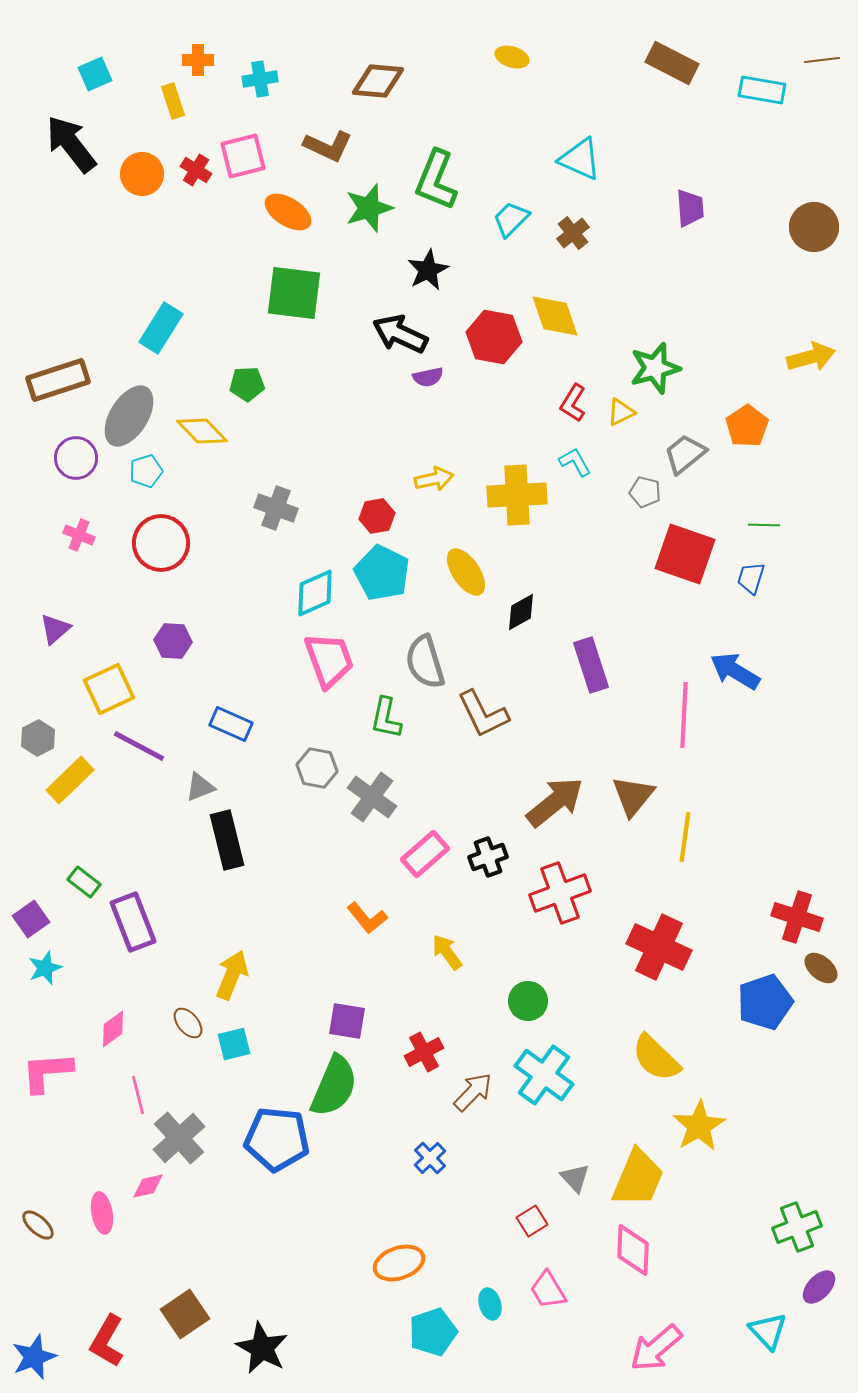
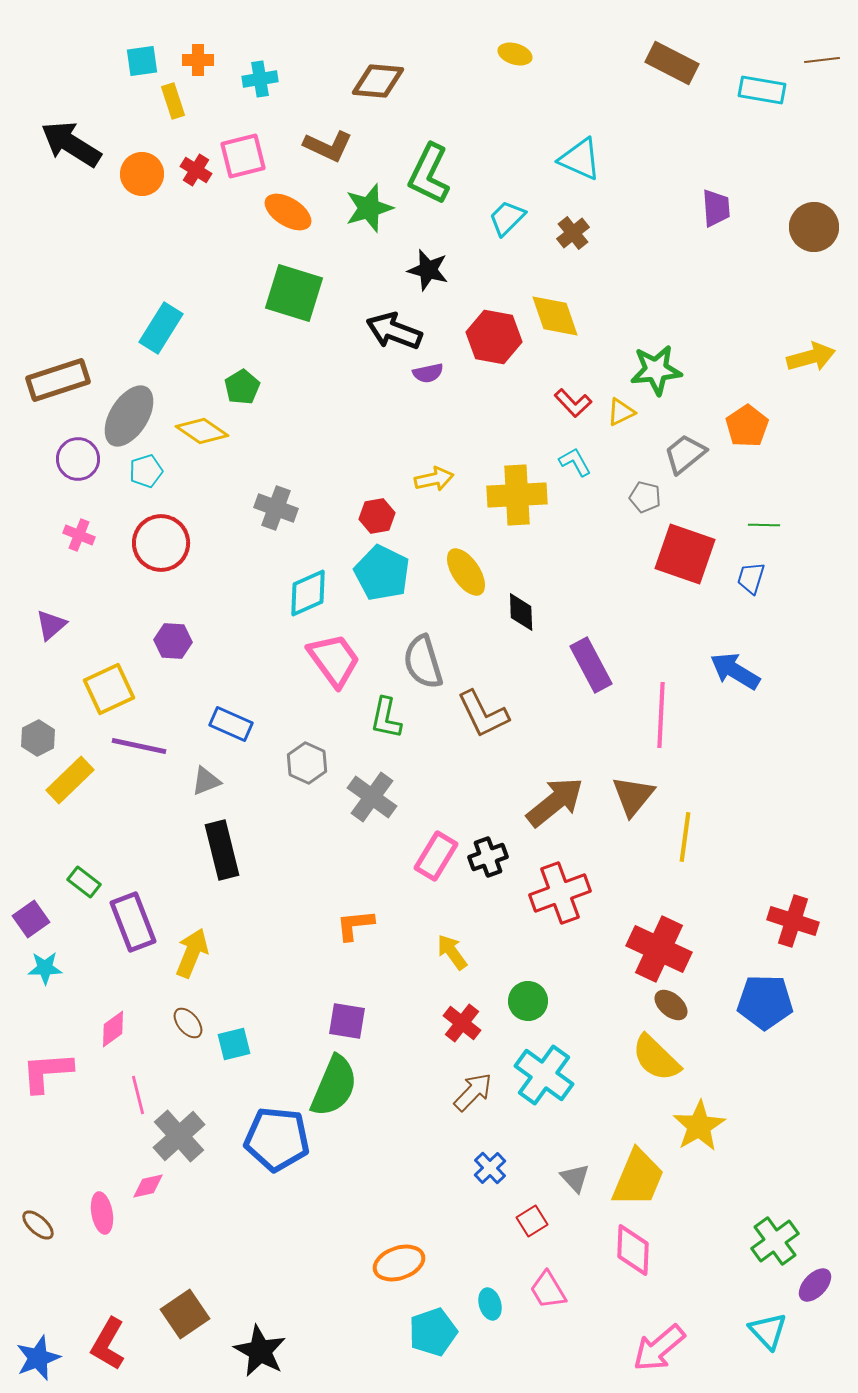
yellow ellipse at (512, 57): moved 3 px right, 3 px up
cyan square at (95, 74): moved 47 px right, 13 px up; rotated 16 degrees clockwise
black arrow at (71, 144): rotated 20 degrees counterclockwise
green L-shape at (436, 180): moved 7 px left, 6 px up; rotated 4 degrees clockwise
purple trapezoid at (690, 208): moved 26 px right
cyan trapezoid at (511, 219): moved 4 px left, 1 px up
black star at (428, 270): rotated 30 degrees counterclockwise
green square at (294, 293): rotated 10 degrees clockwise
black arrow at (400, 334): moved 6 px left, 3 px up; rotated 4 degrees counterclockwise
green star at (655, 368): moved 1 px right, 2 px down; rotated 9 degrees clockwise
purple semicircle at (428, 377): moved 4 px up
green pentagon at (247, 384): moved 5 px left, 3 px down; rotated 28 degrees counterclockwise
red L-shape at (573, 403): rotated 75 degrees counterclockwise
yellow diamond at (202, 431): rotated 12 degrees counterclockwise
purple circle at (76, 458): moved 2 px right, 1 px down
gray pentagon at (645, 492): moved 5 px down
cyan diamond at (315, 593): moved 7 px left
black diamond at (521, 612): rotated 63 degrees counterclockwise
purple triangle at (55, 629): moved 4 px left, 4 px up
pink trapezoid at (329, 660): moved 5 px right; rotated 16 degrees counterclockwise
gray semicircle at (425, 662): moved 2 px left
purple rectangle at (591, 665): rotated 10 degrees counterclockwise
pink line at (684, 715): moved 23 px left
purple line at (139, 746): rotated 16 degrees counterclockwise
gray hexagon at (317, 768): moved 10 px left, 5 px up; rotated 15 degrees clockwise
gray triangle at (200, 787): moved 6 px right, 6 px up
black rectangle at (227, 840): moved 5 px left, 10 px down
pink rectangle at (425, 854): moved 11 px right, 2 px down; rotated 18 degrees counterclockwise
red cross at (797, 917): moved 4 px left, 4 px down
orange L-shape at (367, 918): moved 12 px left, 7 px down; rotated 123 degrees clockwise
red cross at (659, 947): moved 2 px down
yellow arrow at (447, 952): moved 5 px right
cyan star at (45, 968): rotated 20 degrees clockwise
brown ellipse at (821, 968): moved 150 px left, 37 px down
yellow arrow at (232, 975): moved 40 px left, 22 px up
blue pentagon at (765, 1002): rotated 20 degrees clockwise
red cross at (424, 1052): moved 38 px right, 29 px up; rotated 24 degrees counterclockwise
gray cross at (179, 1138): moved 2 px up
blue cross at (430, 1158): moved 60 px right, 10 px down
green cross at (797, 1227): moved 22 px left, 14 px down; rotated 15 degrees counterclockwise
purple ellipse at (819, 1287): moved 4 px left, 2 px up
red L-shape at (107, 1341): moved 1 px right, 3 px down
black star at (262, 1348): moved 2 px left, 3 px down
pink arrow at (656, 1348): moved 3 px right
blue star at (34, 1357): moved 4 px right, 1 px down
